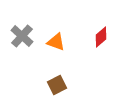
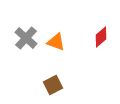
gray cross: moved 4 px right, 2 px down
brown square: moved 4 px left
